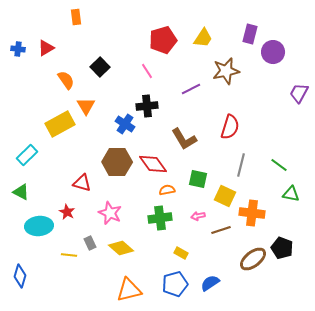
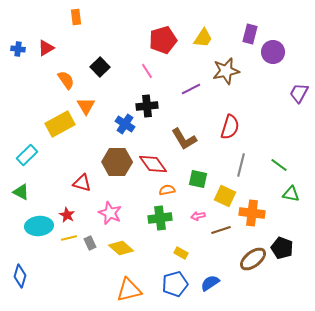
red star at (67, 212): moved 3 px down
yellow line at (69, 255): moved 17 px up; rotated 21 degrees counterclockwise
